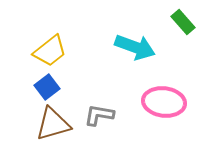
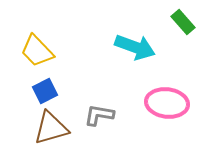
yellow trapezoid: moved 13 px left; rotated 84 degrees clockwise
blue square: moved 2 px left, 4 px down; rotated 10 degrees clockwise
pink ellipse: moved 3 px right, 1 px down
brown triangle: moved 2 px left, 4 px down
